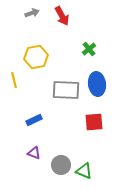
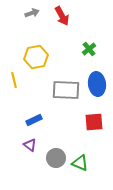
purple triangle: moved 4 px left, 8 px up; rotated 16 degrees clockwise
gray circle: moved 5 px left, 7 px up
green triangle: moved 4 px left, 8 px up
